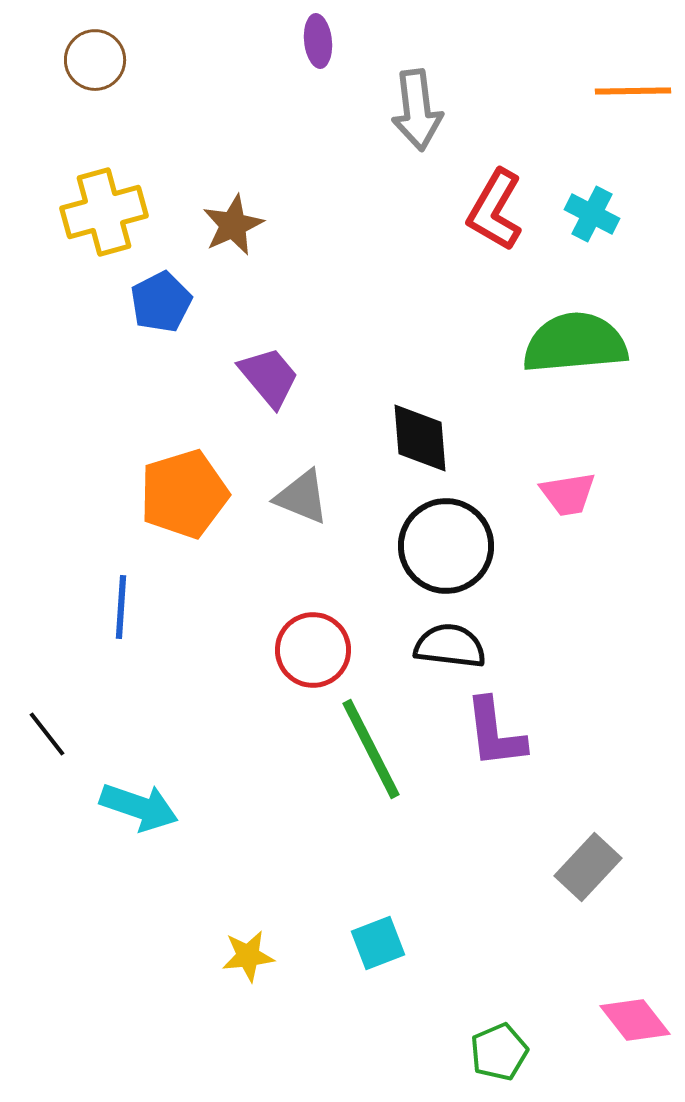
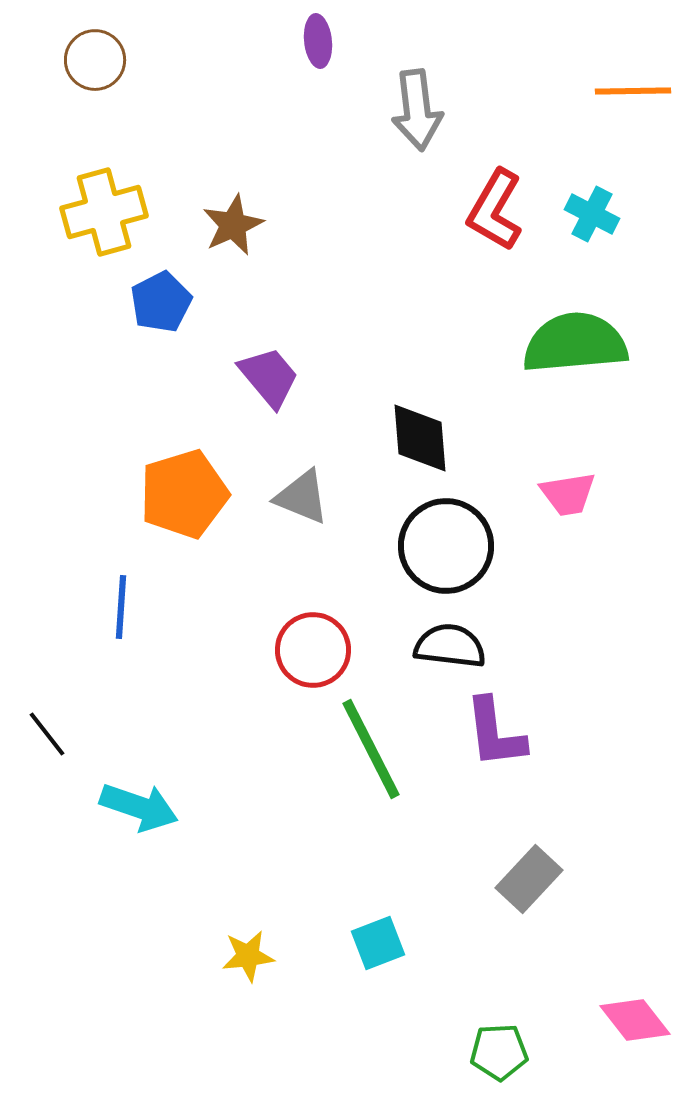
gray rectangle: moved 59 px left, 12 px down
green pentagon: rotated 20 degrees clockwise
